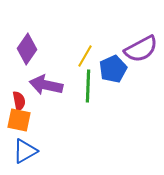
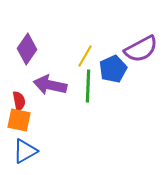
purple arrow: moved 4 px right
